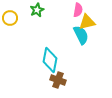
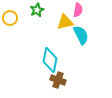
yellow triangle: moved 22 px left
